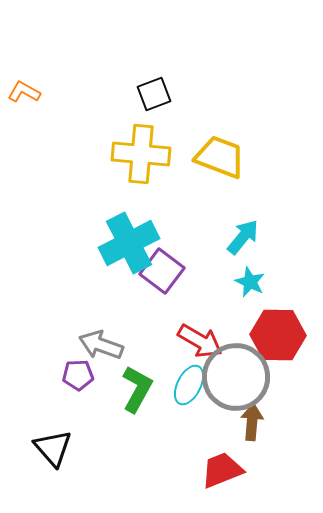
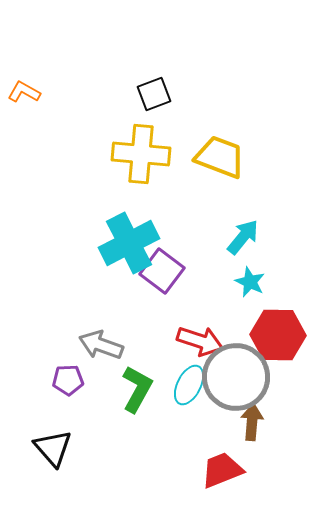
red arrow: rotated 12 degrees counterclockwise
purple pentagon: moved 10 px left, 5 px down
